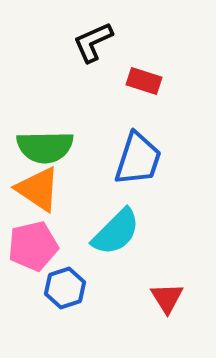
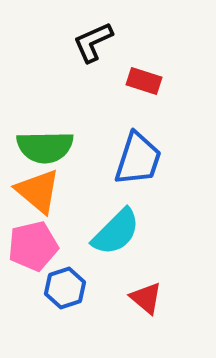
orange triangle: moved 2 px down; rotated 6 degrees clockwise
red triangle: moved 21 px left; rotated 18 degrees counterclockwise
